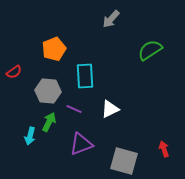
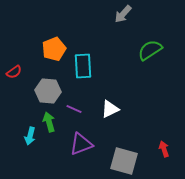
gray arrow: moved 12 px right, 5 px up
cyan rectangle: moved 2 px left, 10 px up
green arrow: rotated 42 degrees counterclockwise
